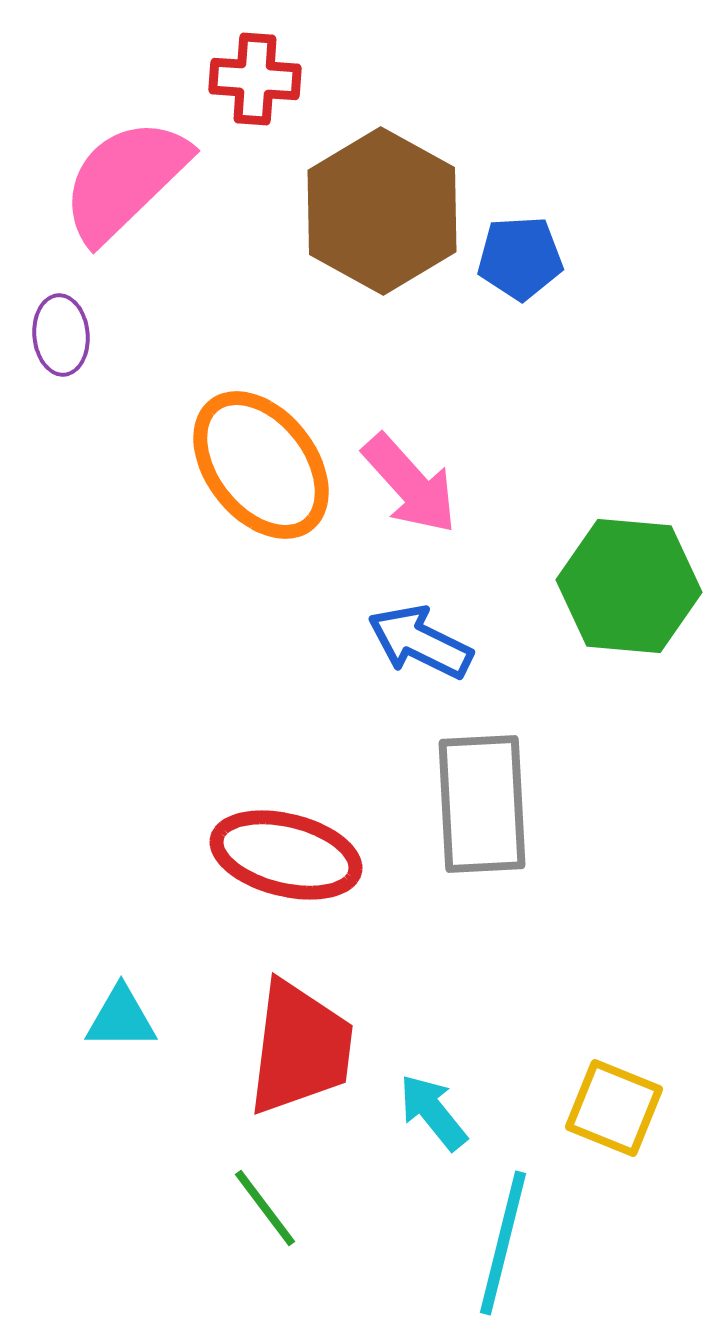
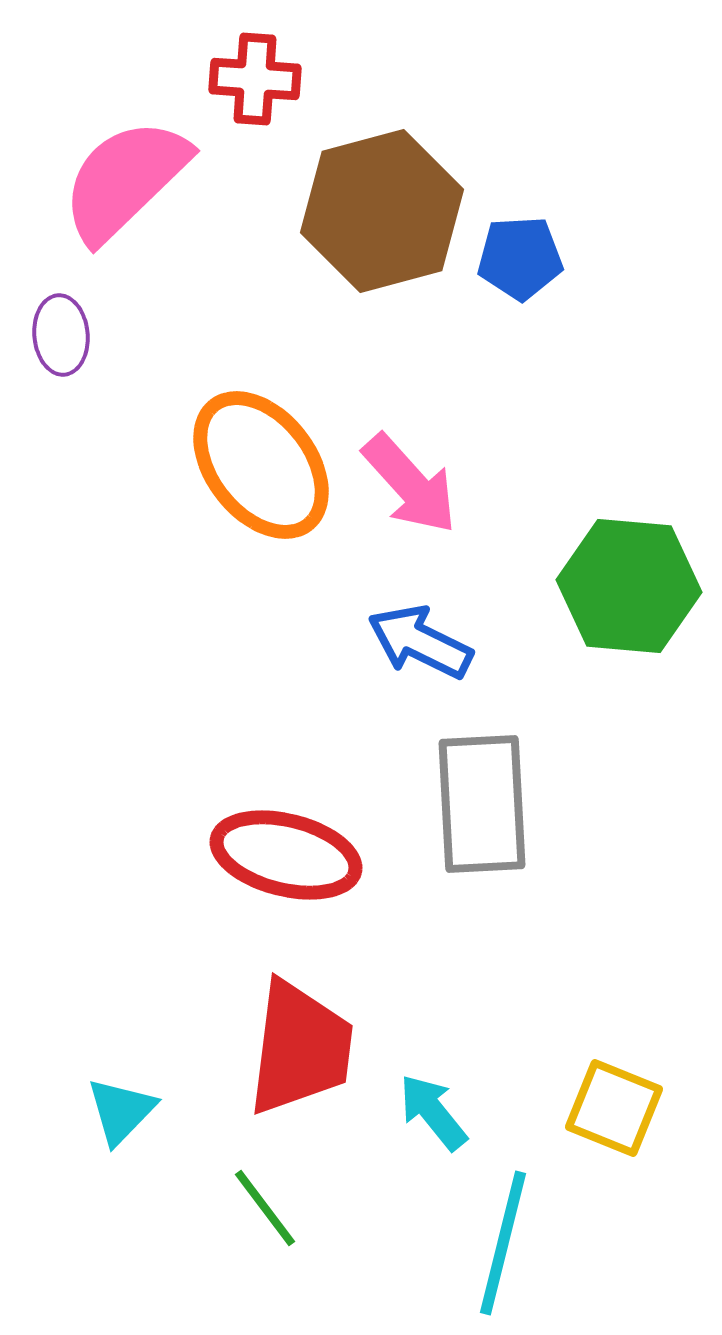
brown hexagon: rotated 16 degrees clockwise
cyan triangle: moved 93 px down; rotated 46 degrees counterclockwise
